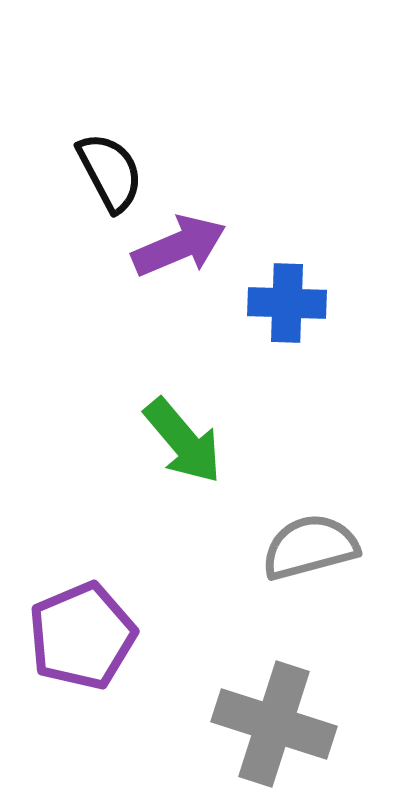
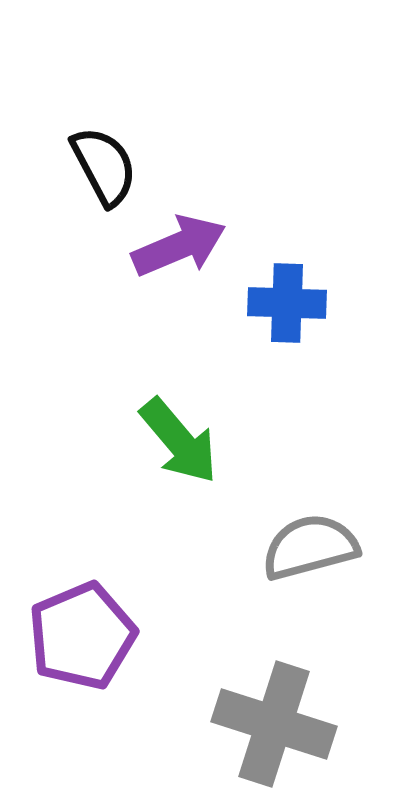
black semicircle: moved 6 px left, 6 px up
green arrow: moved 4 px left
